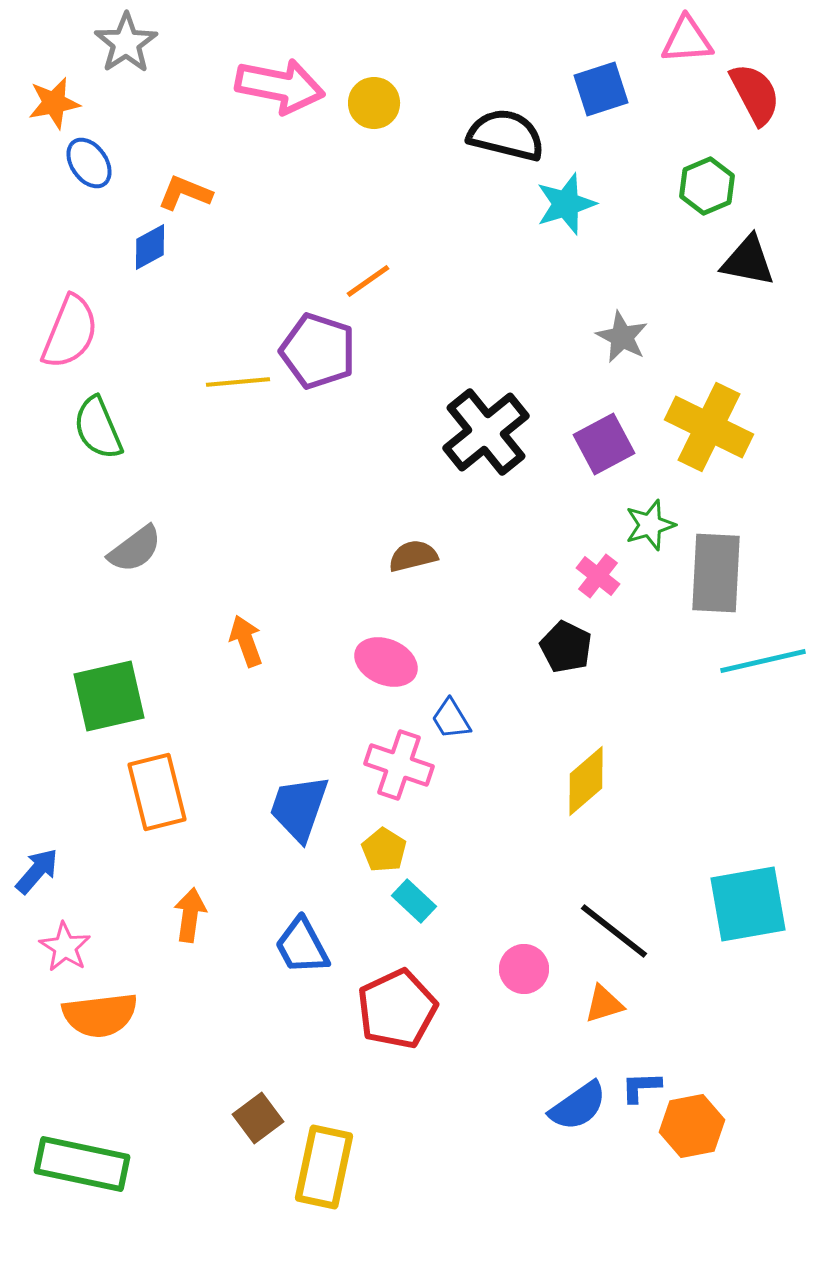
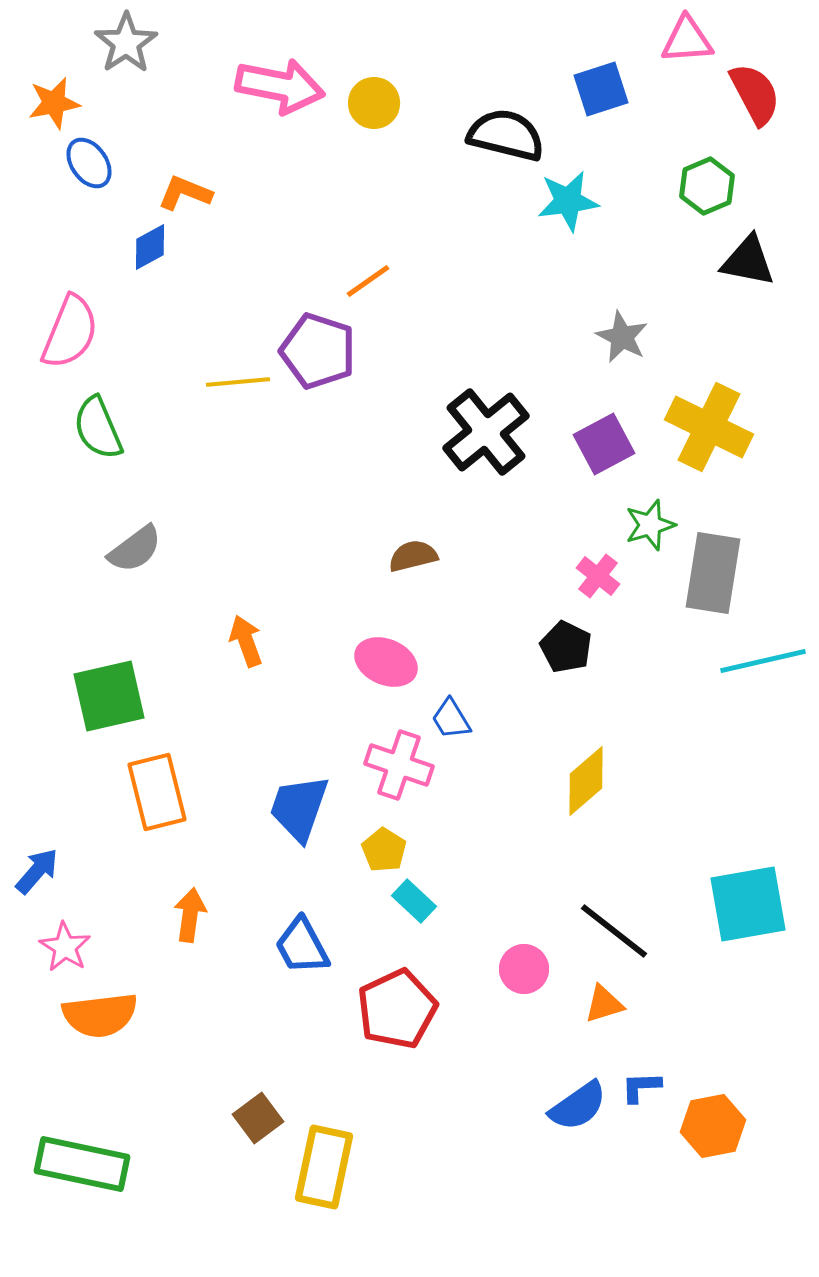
cyan star at (566, 204): moved 2 px right, 3 px up; rotated 10 degrees clockwise
gray rectangle at (716, 573): moved 3 px left; rotated 6 degrees clockwise
orange hexagon at (692, 1126): moved 21 px right
